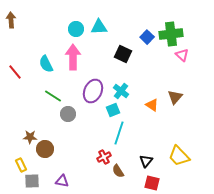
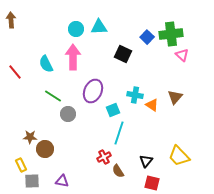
cyan cross: moved 14 px right, 4 px down; rotated 28 degrees counterclockwise
